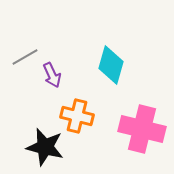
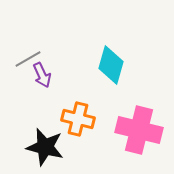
gray line: moved 3 px right, 2 px down
purple arrow: moved 10 px left
orange cross: moved 1 px right, 3 px down
pink cross: moved 3 px left, 1 px down
